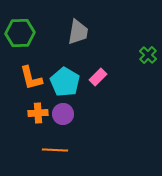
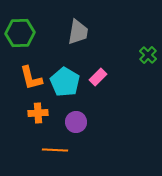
purple circle: moved 13 px right, 8 px down
